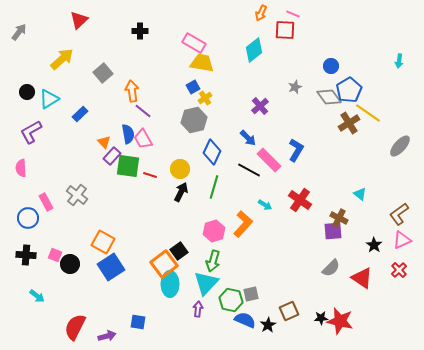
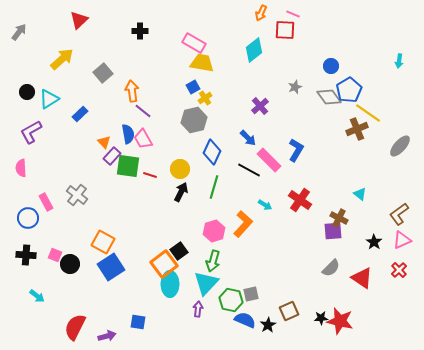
brown cross at (349, 123): moved 8 px right, 6 px down; rotated 10 degrees clockwise
black star at (374, 245): moved 3 px up
